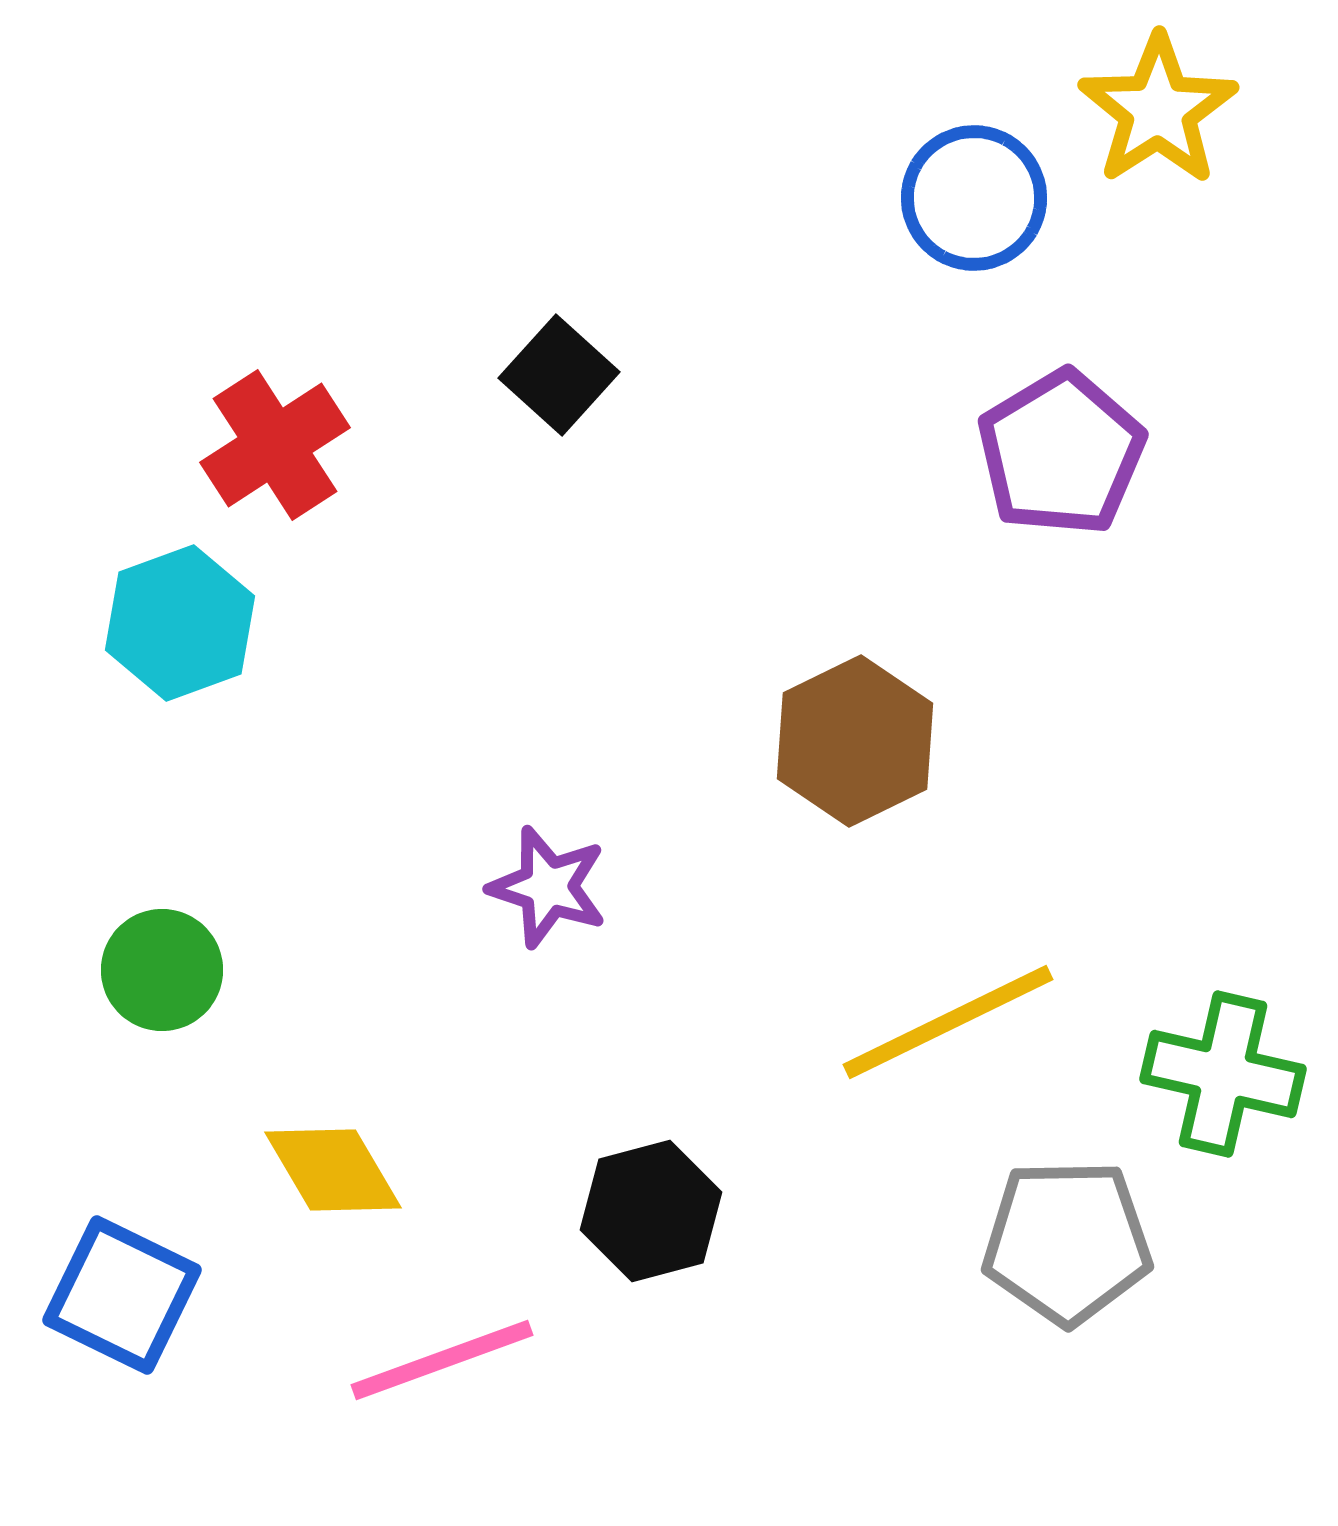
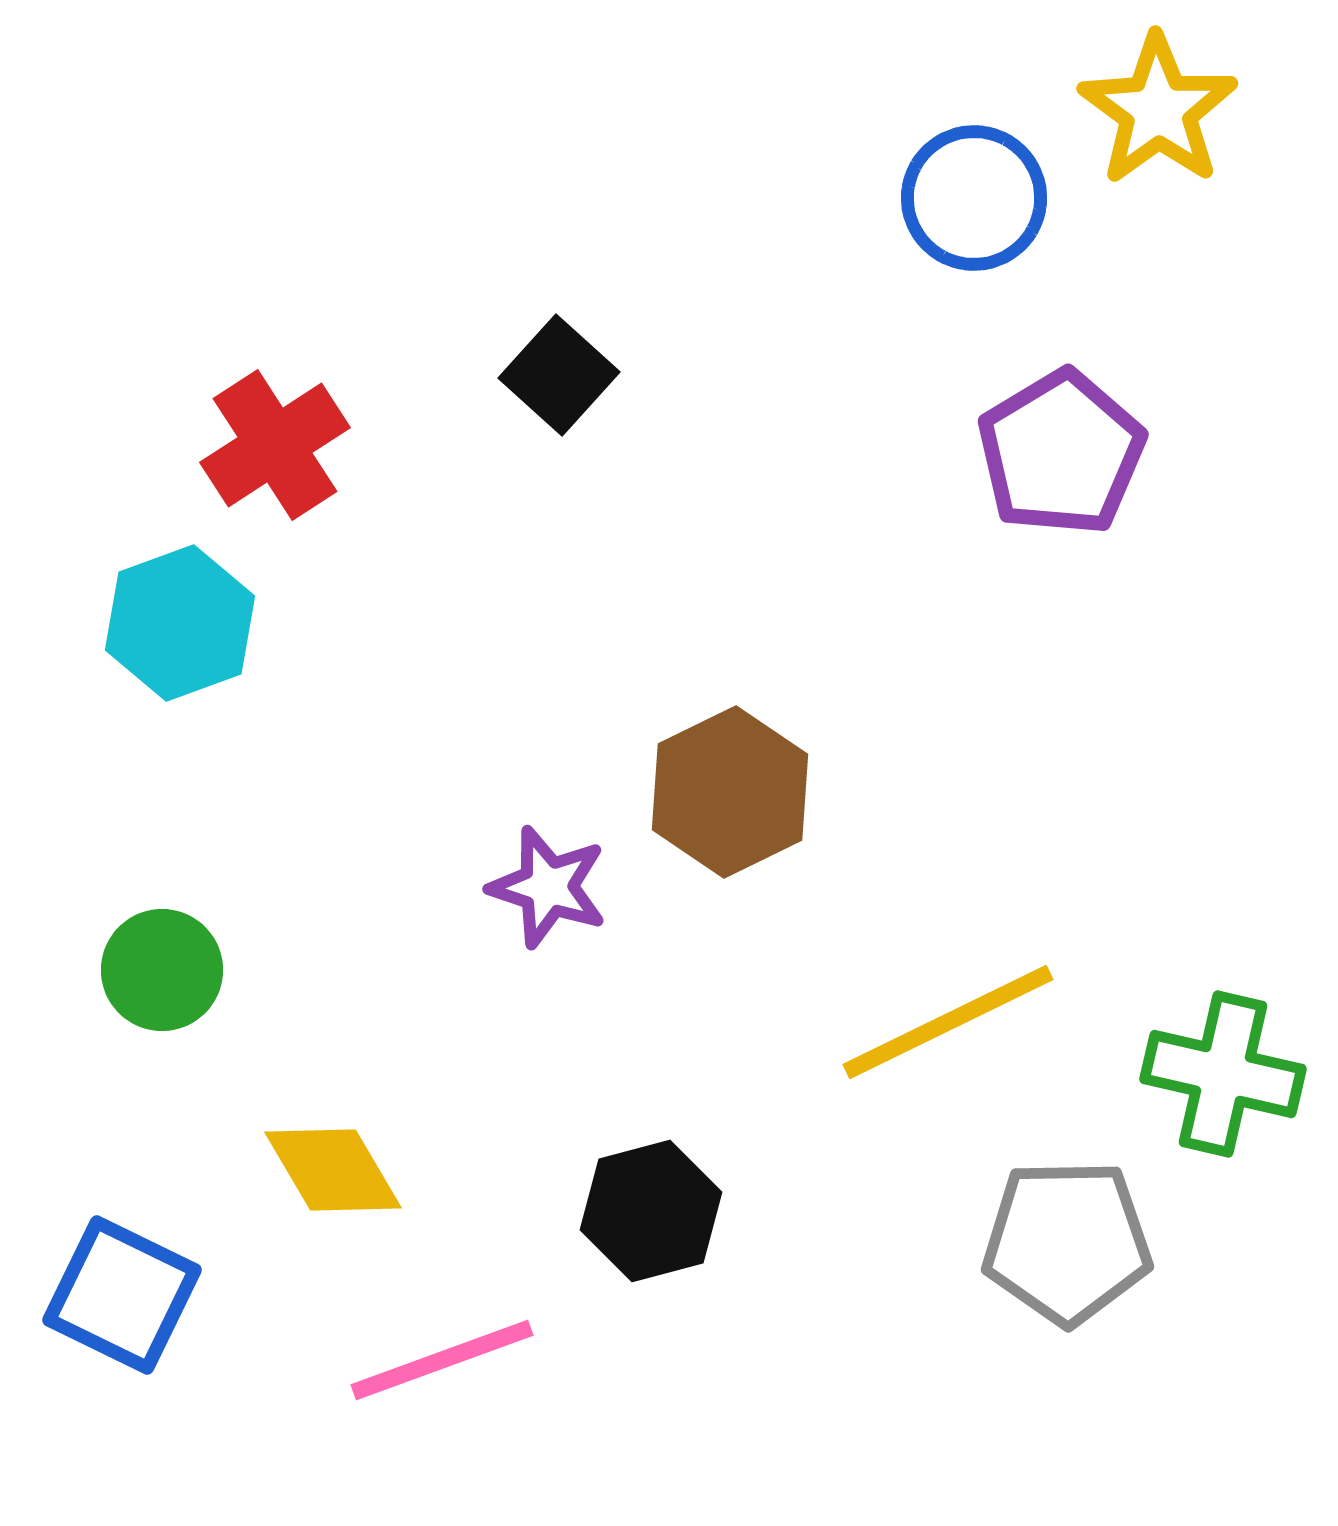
yellow star: rotated 3 degrees counterclockwise
brown hexagon: moved 125 px left, 51 px down
